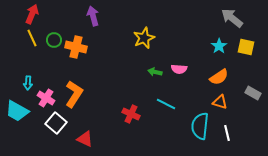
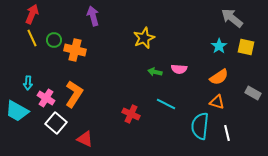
orange cross: moved 1 px left, 3 px down
orange triangle: moved 3 px left
